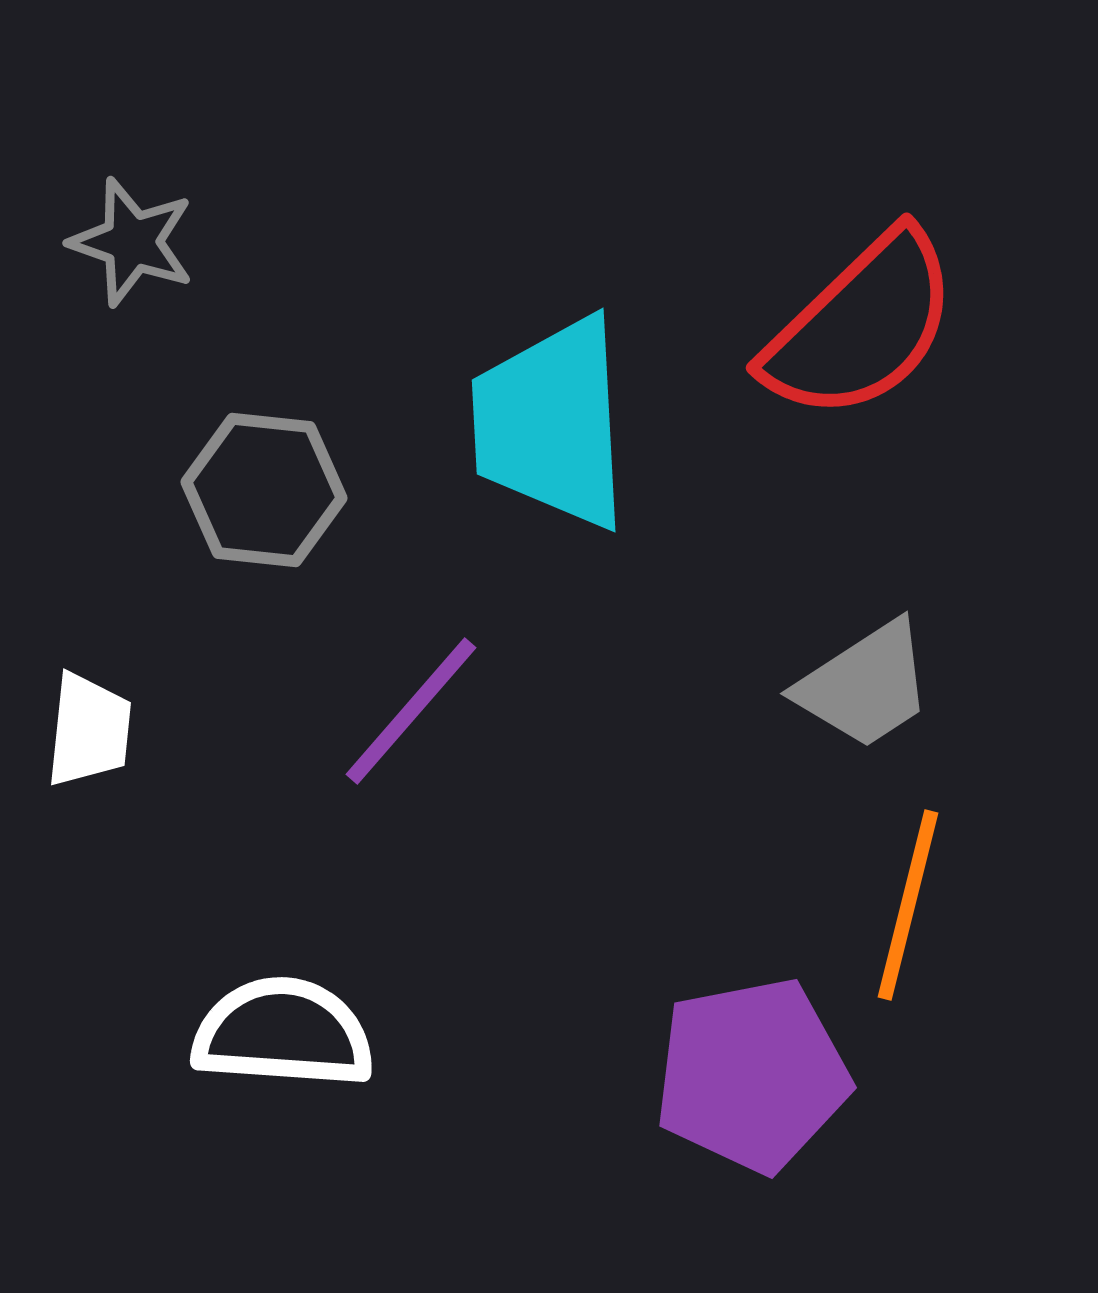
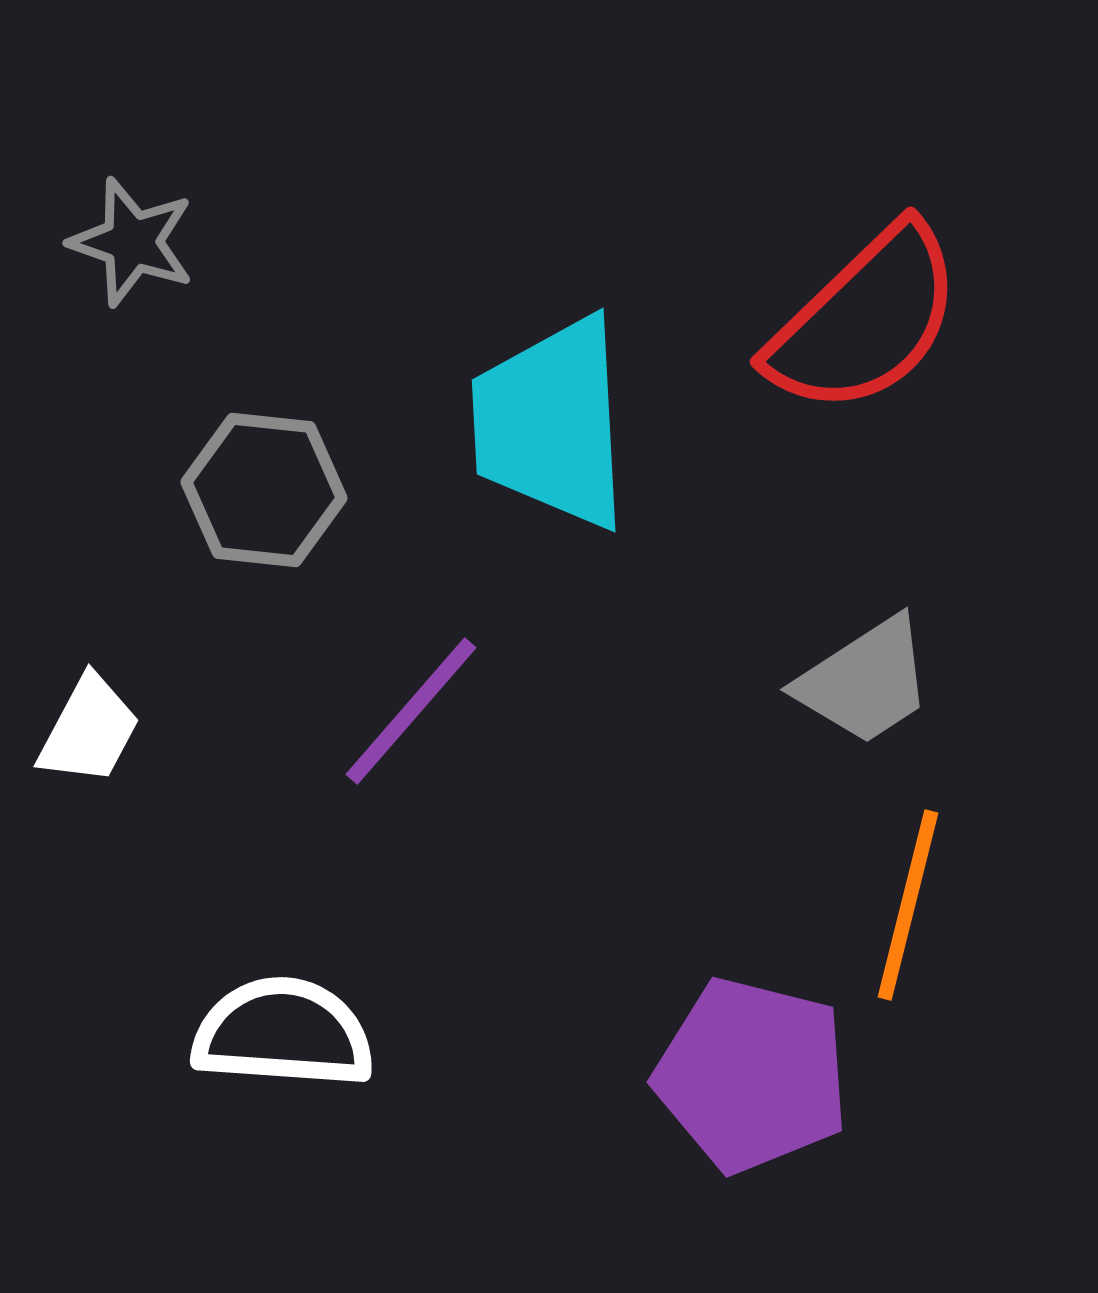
red semicircle: moved 4 px right, 6 px up
gray trapezoid: moved 4 px up
white trapezoid: rotated 22 degrees clockwise
purple pentagon: rotated 25 degrees clockwise
